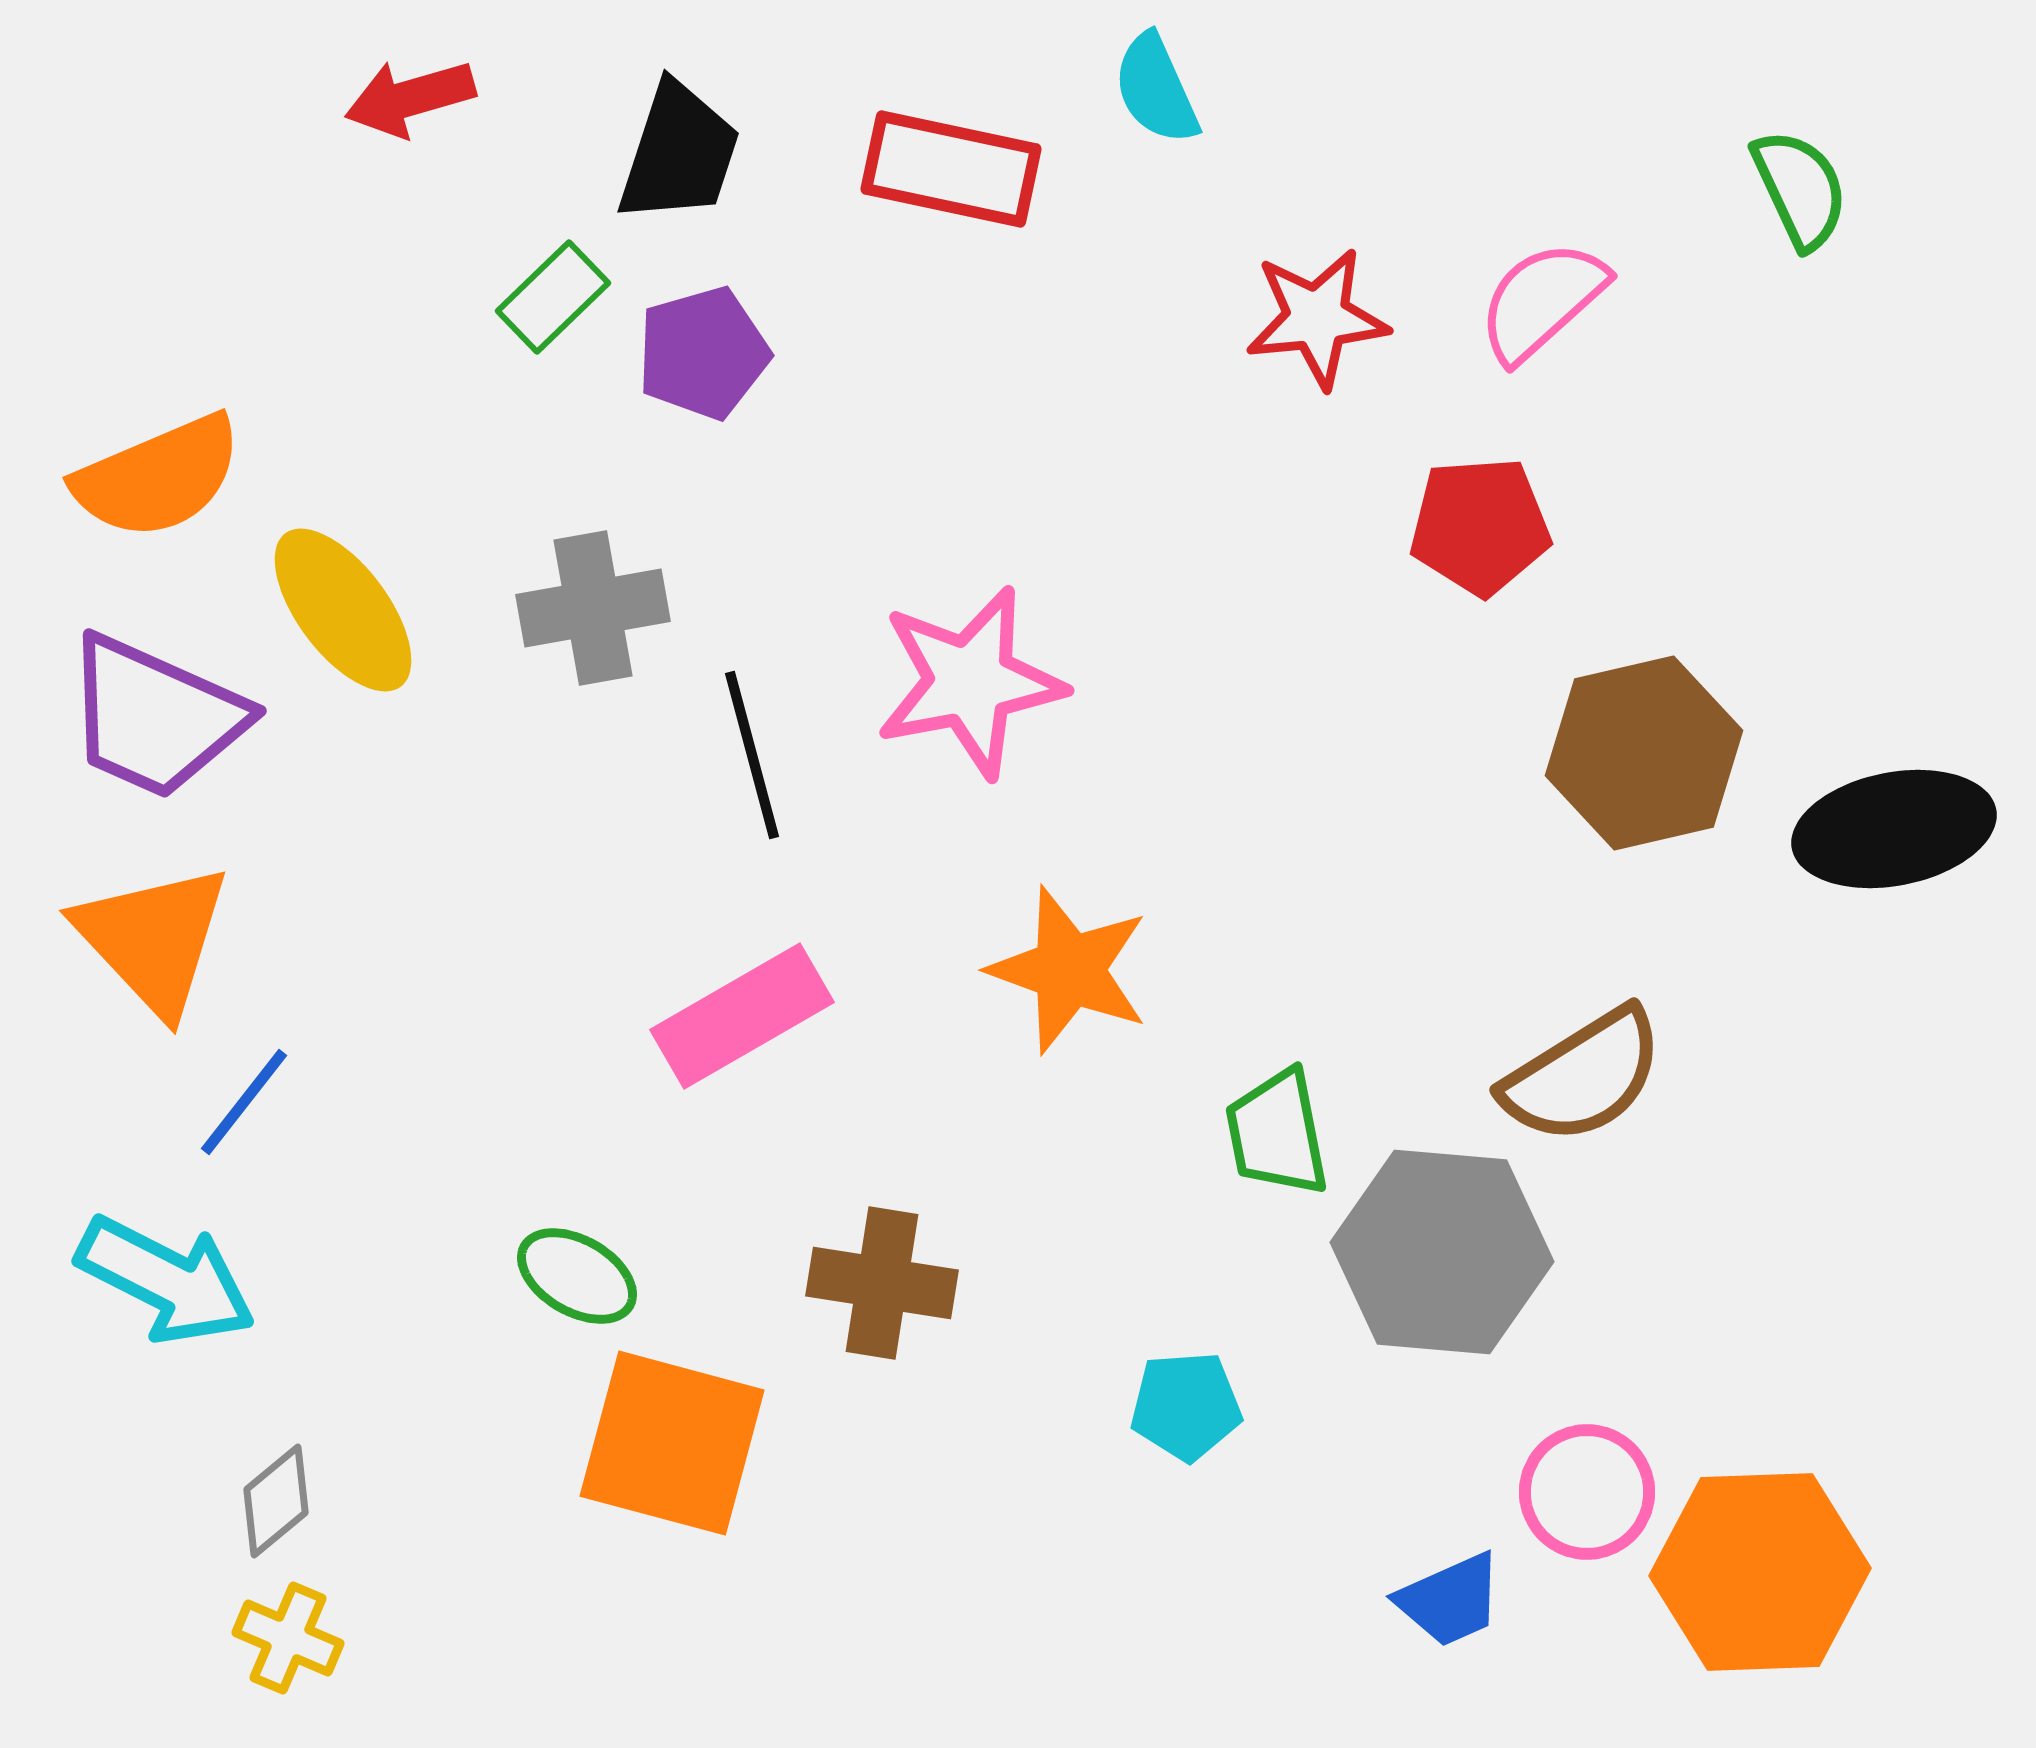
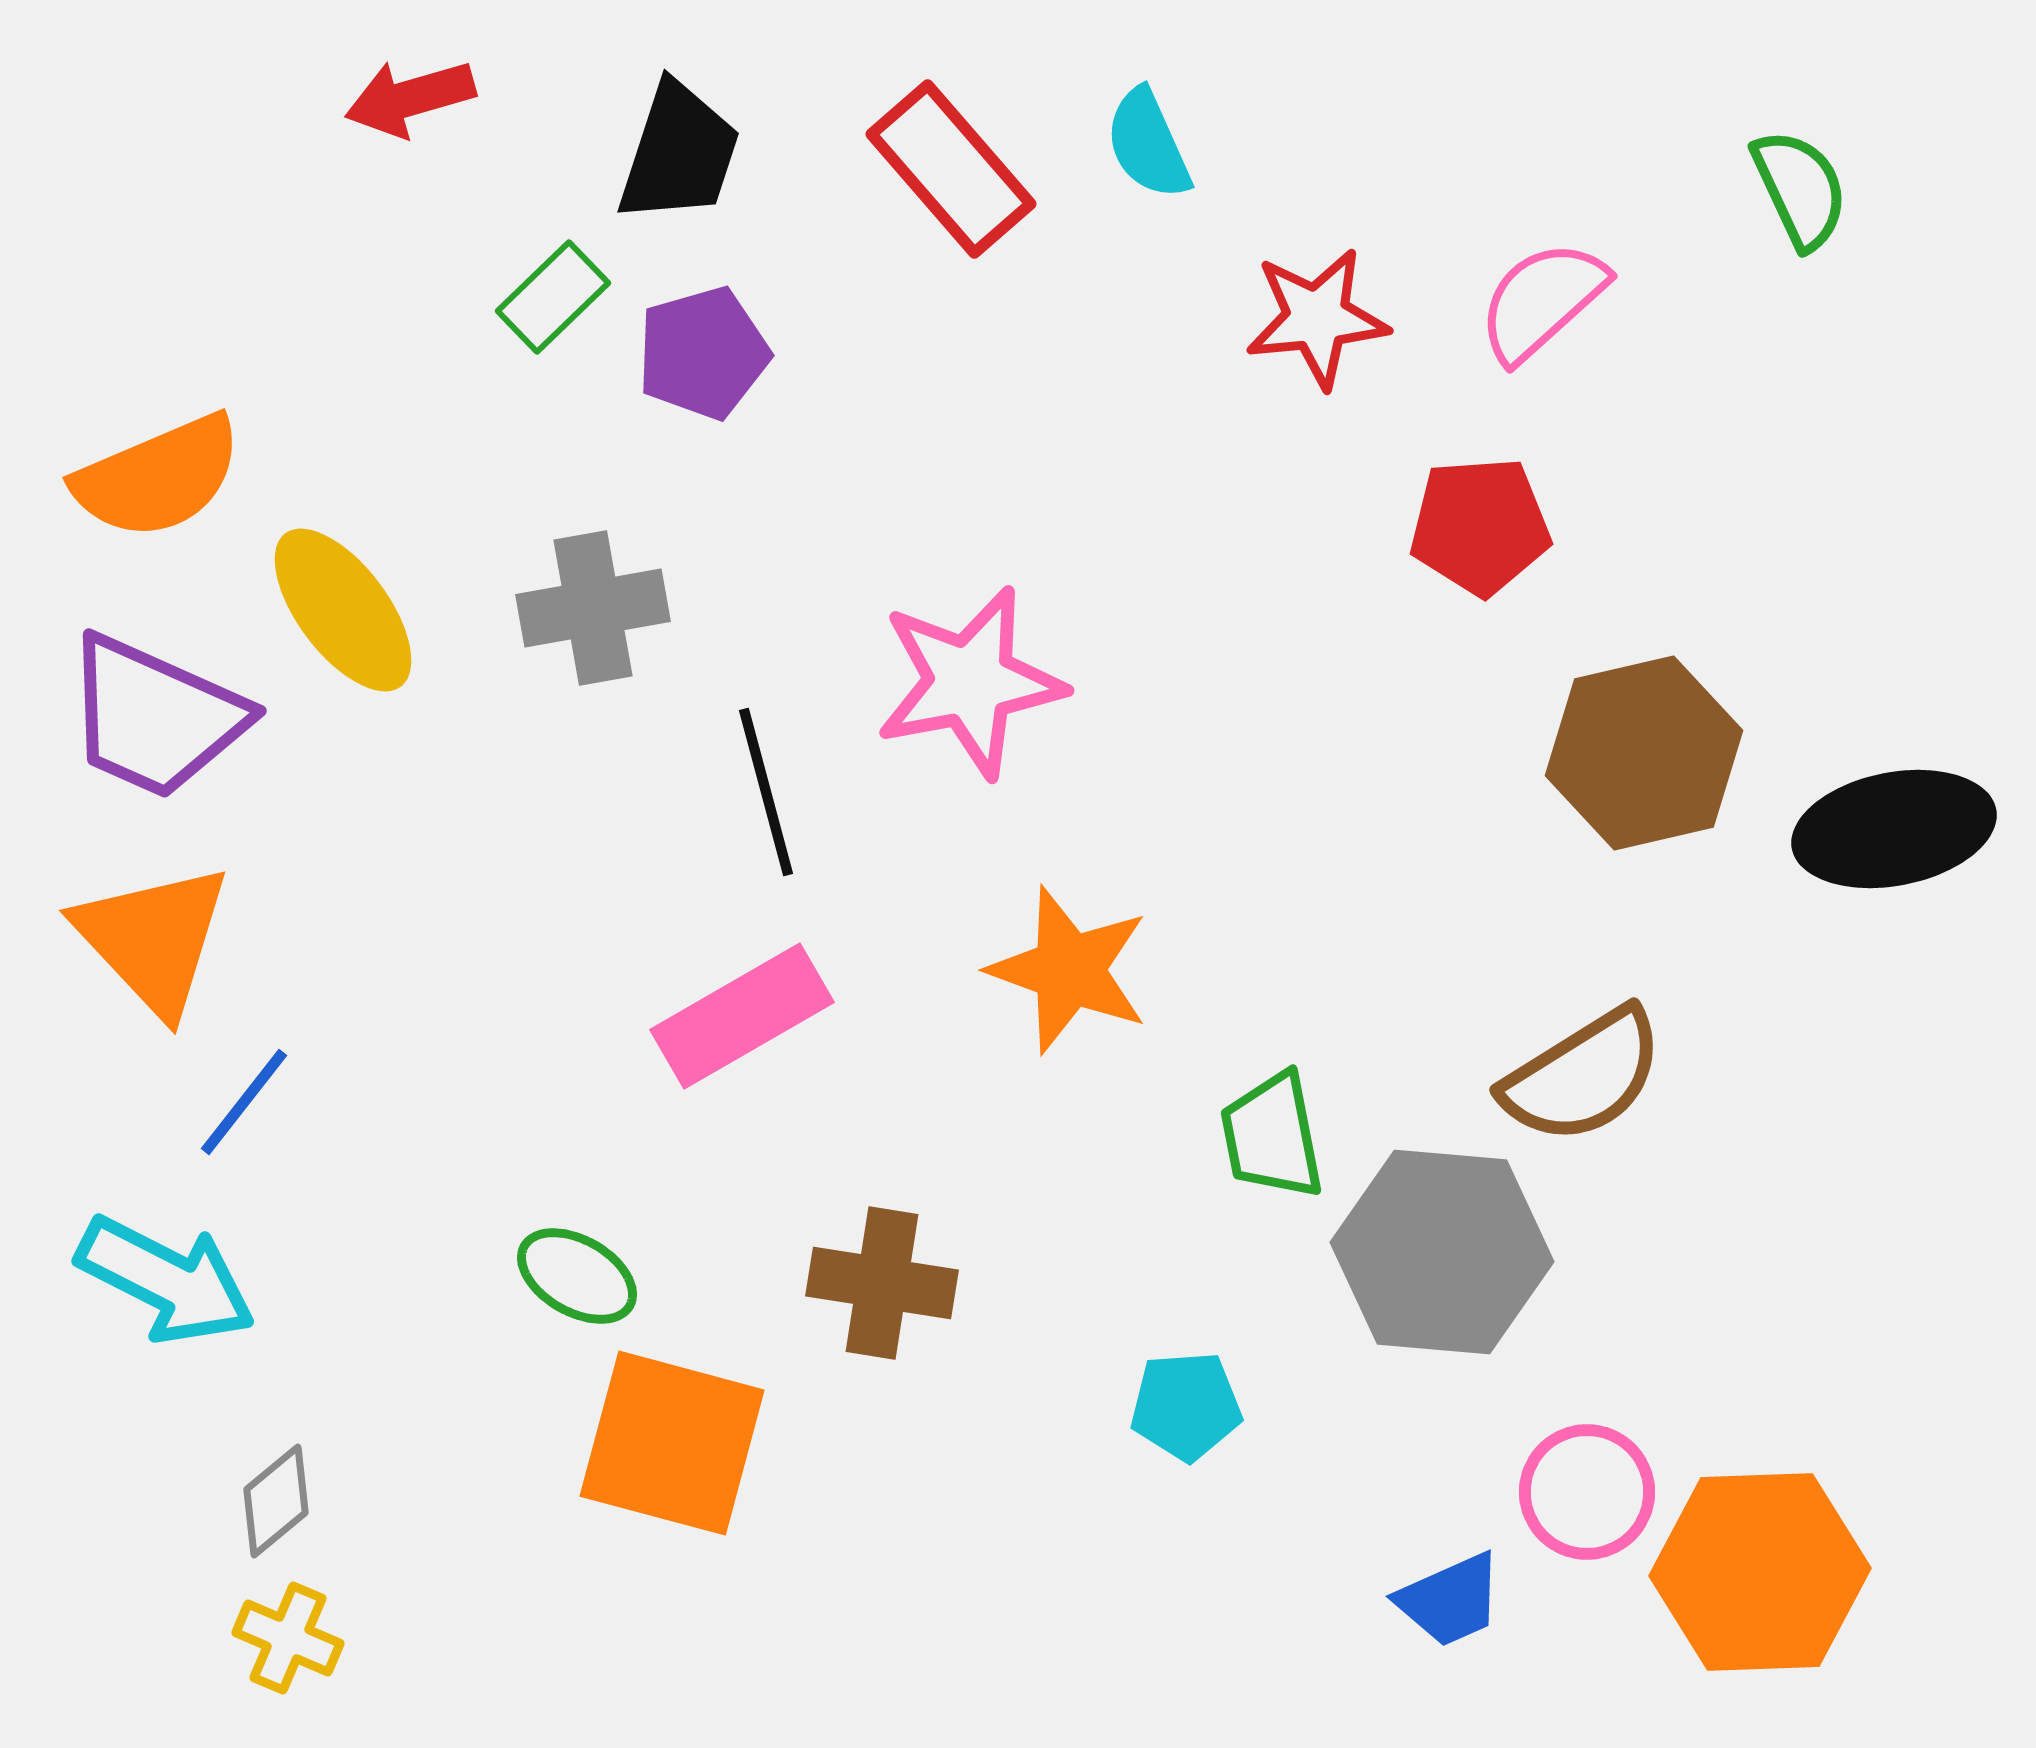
cyan semicircle: moved 8 px left, 55 px down
red rectangle: rotated 37 degrees clockwise
black line: moved 14 px right, 37 px down
green trapezoid: moved 5 px left, 3 px down
